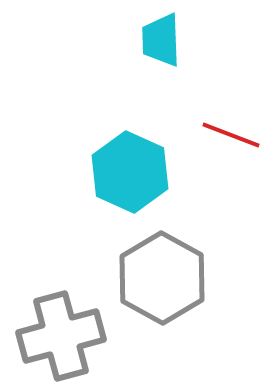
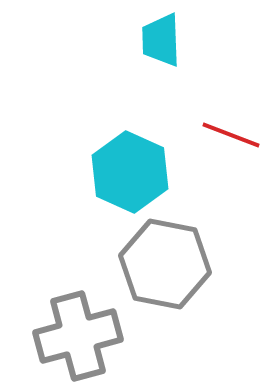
gray hexagon: moved 3 px right, 14 px up; rotated 18 degrees counterclockwise
gray cross: moved 17 px right
